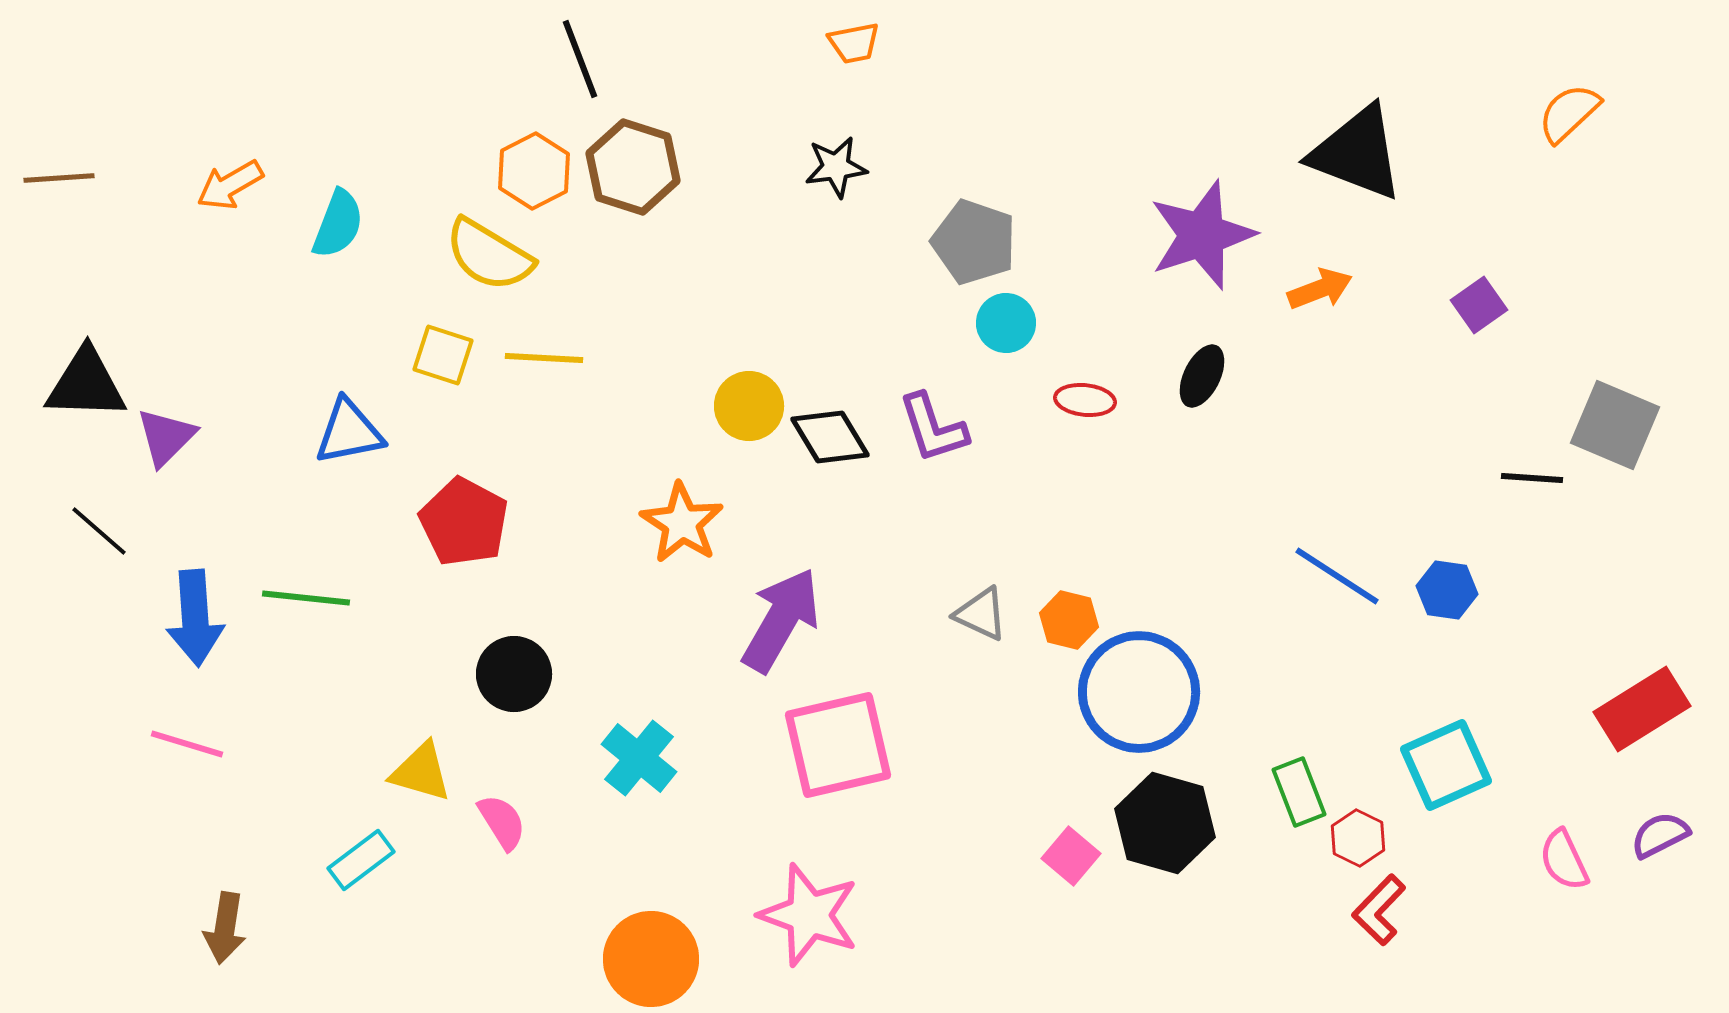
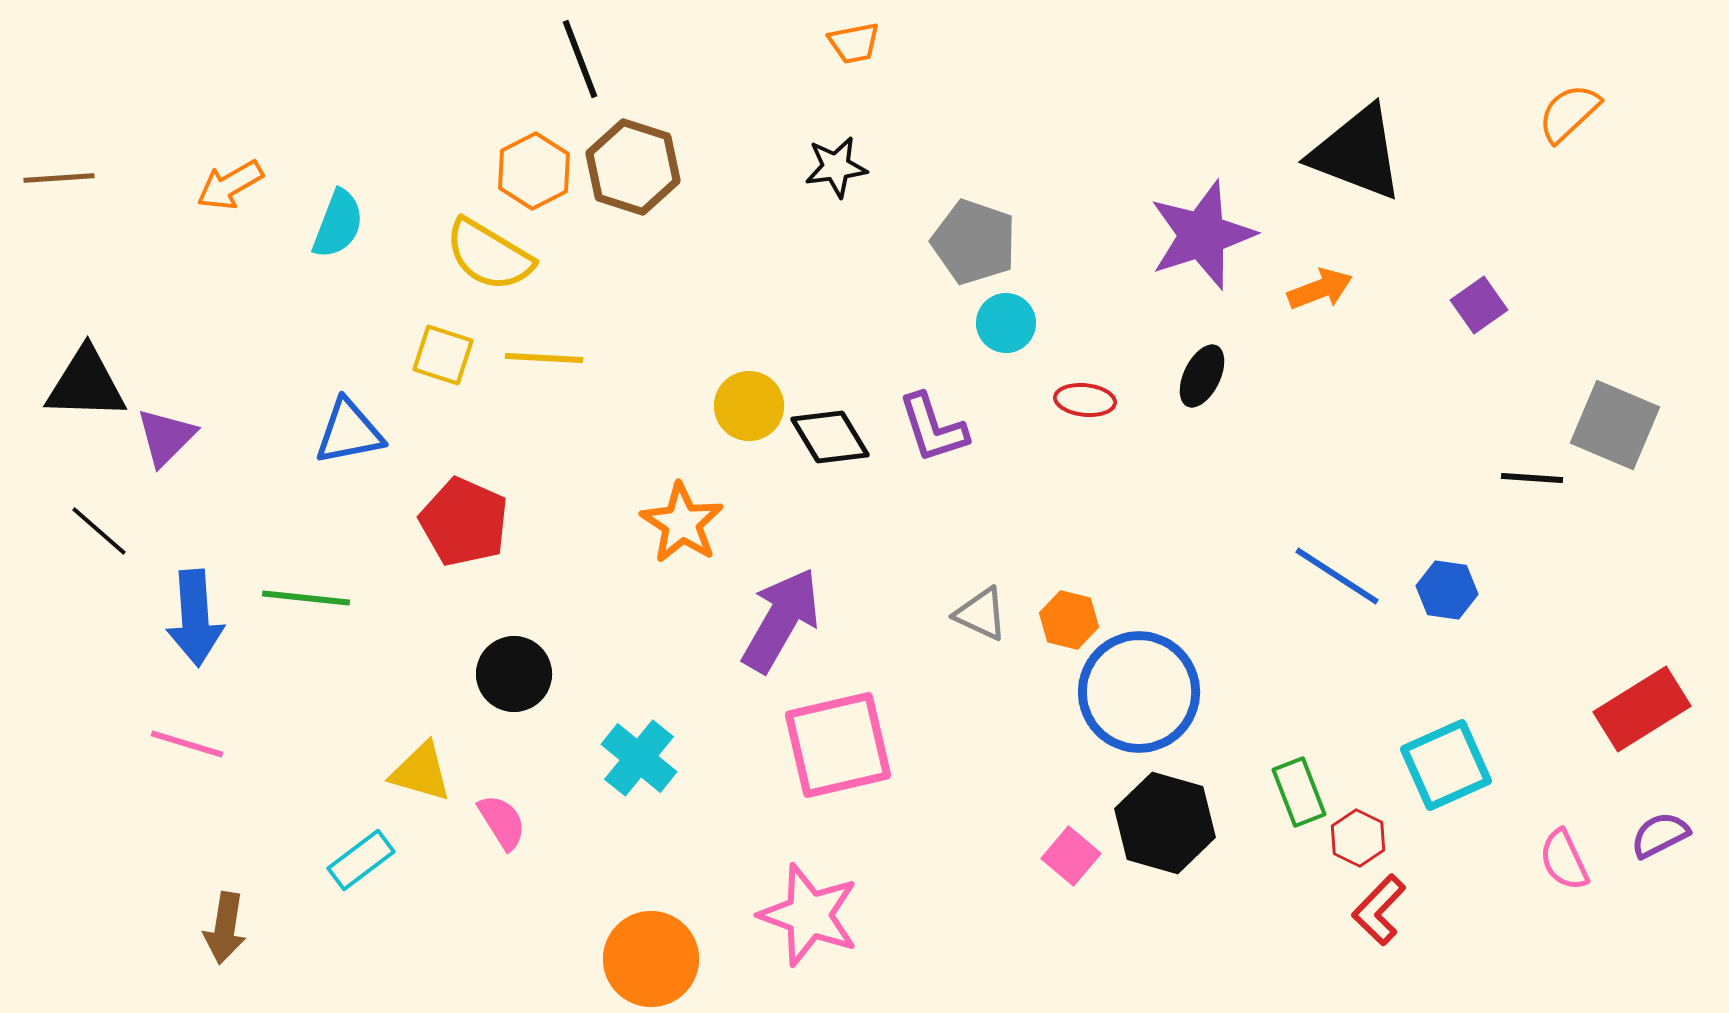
red pentagon at (464, 522): rotated 4 degrees counterclockwise
